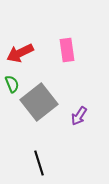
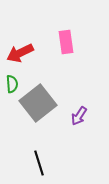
pink rectangle: moved 1 px left, 8 px up
green semicircle: rotated 18 degrees clockwise
gray square: moved 1 px left, 1 px down
